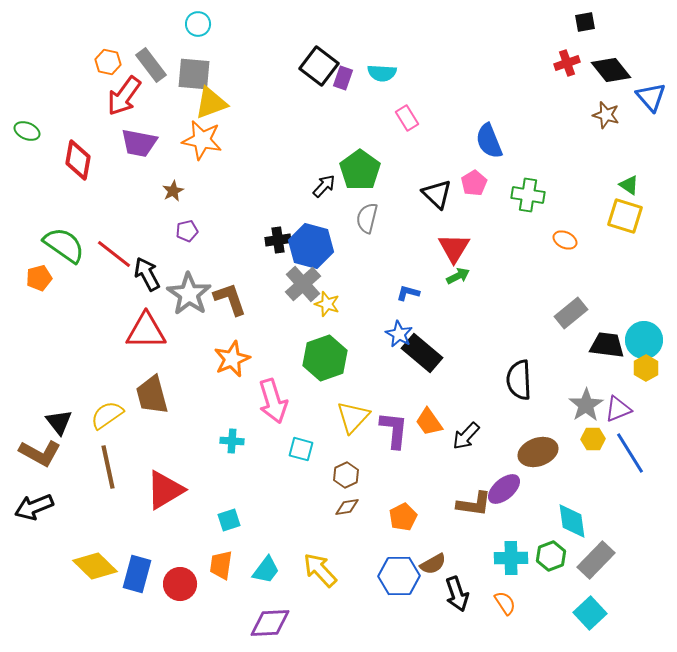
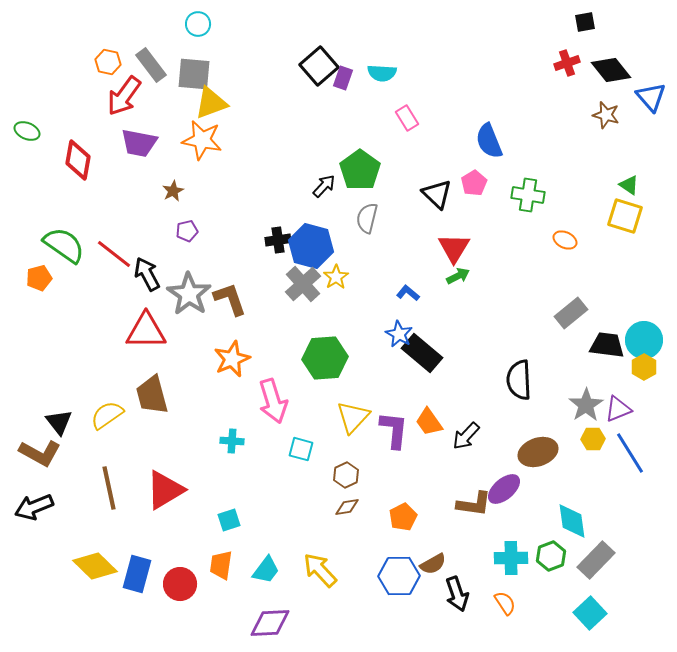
black square at (319, 66): rotated 12 degrees clockwise
blue L-shape at (408, 293): rotated 25 degrees clockwise
yellow star at (327, 304): moved 9 px right, 27 px up; rotated 20 degrees clockwise
green hexagon at (325, 358): rotated 15 degrees clockwise
yellow hexagon at (646, 368): moved 2 px left, 1 px up
brown line at (108, 467): moved 1 px right, 21 px down
